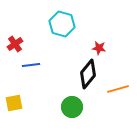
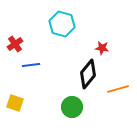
red star: moved 3 px right
yellow square: moved 1 px right; rotated 30 degrees clockwise
